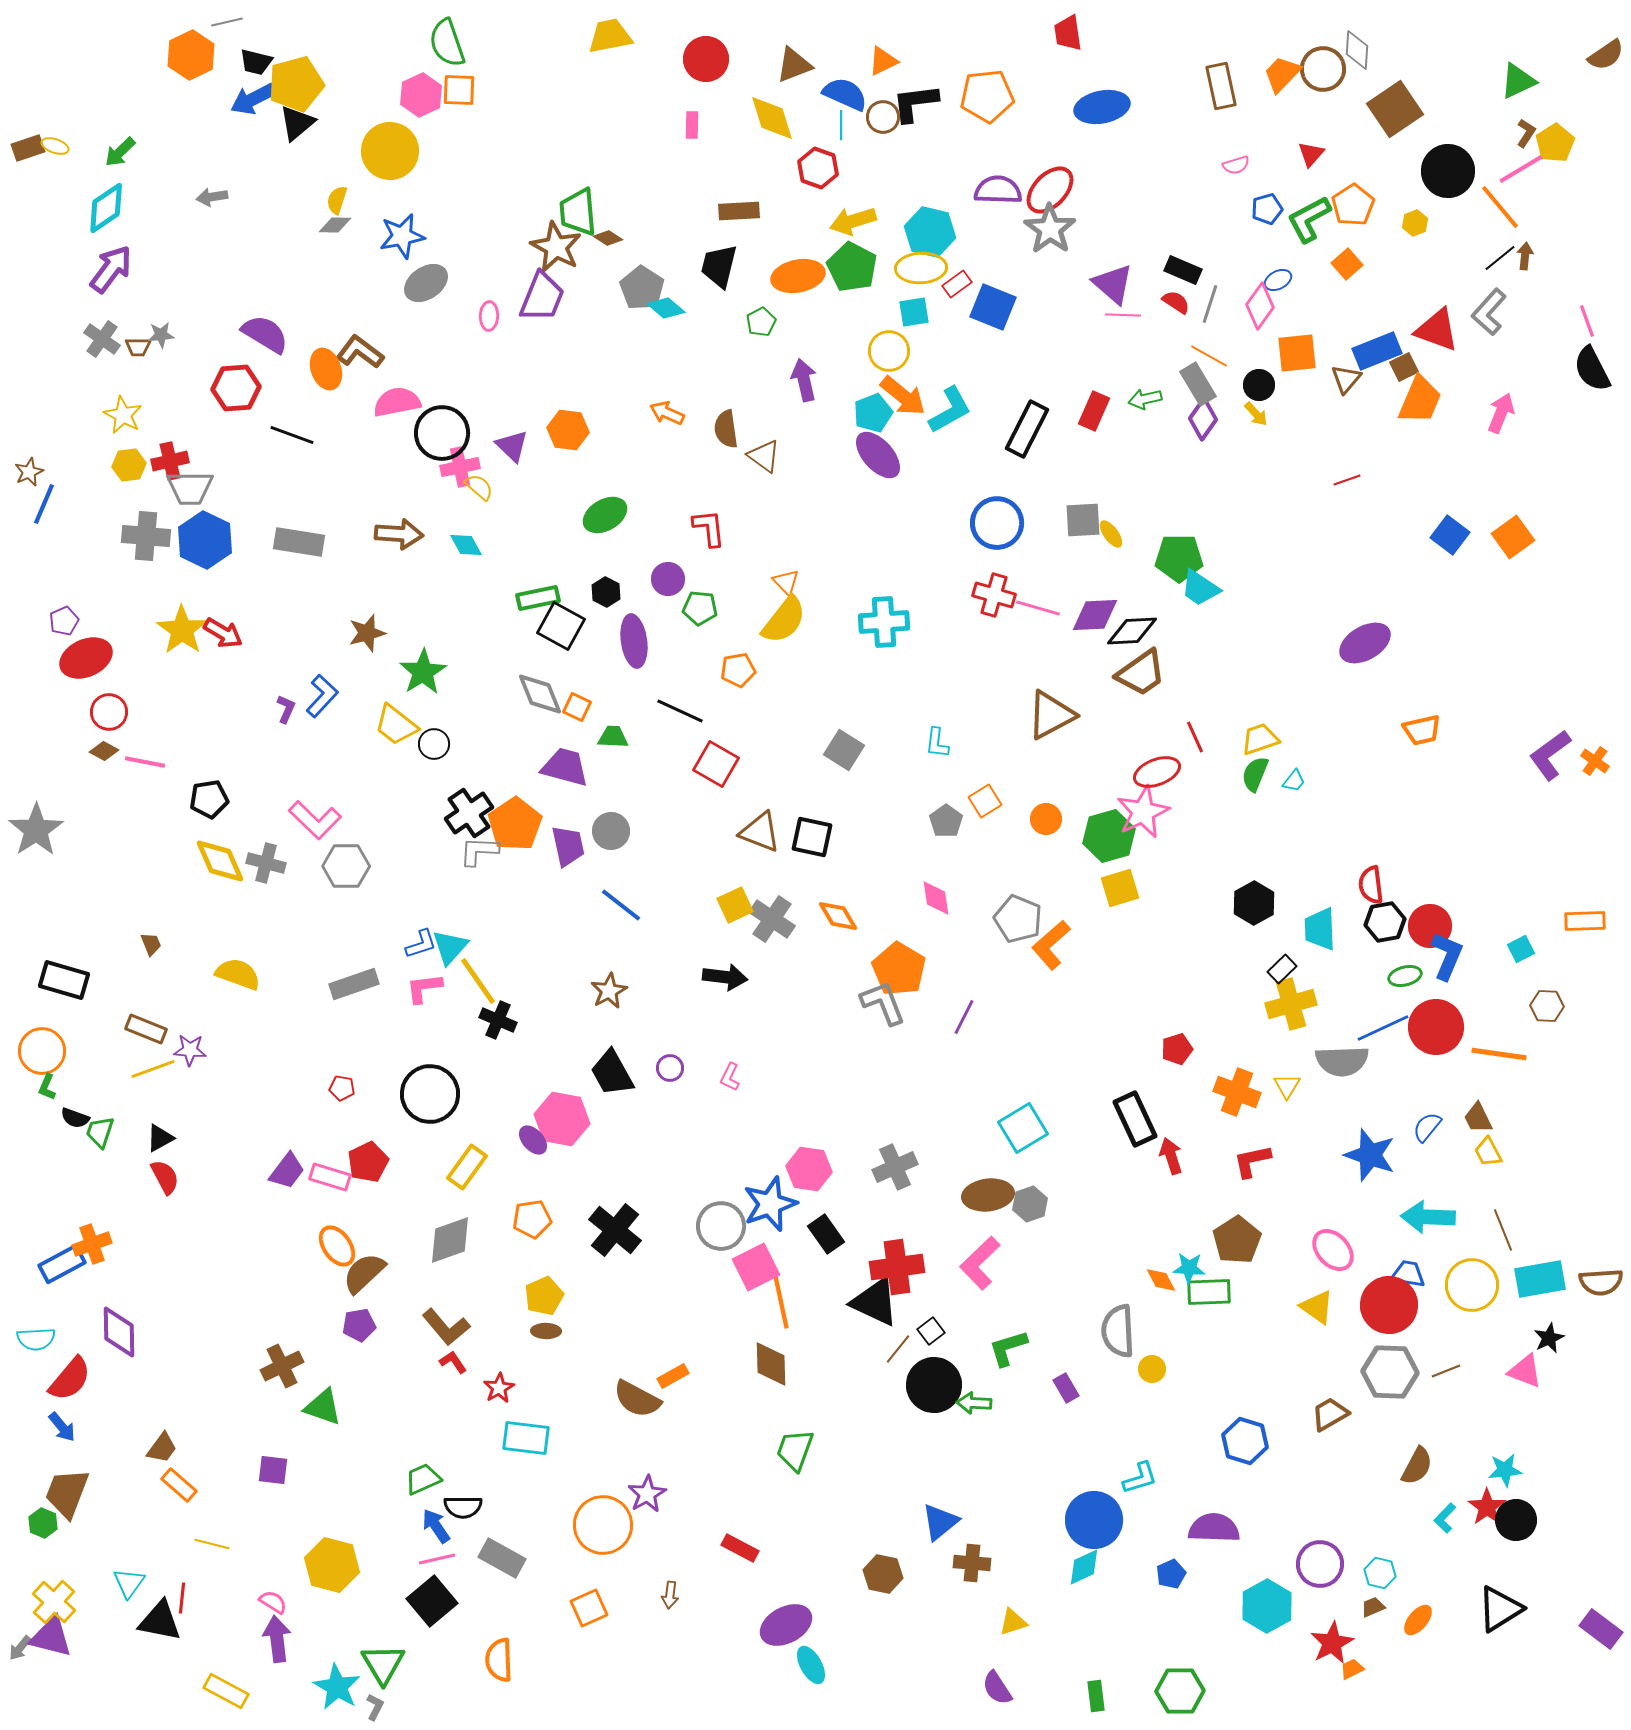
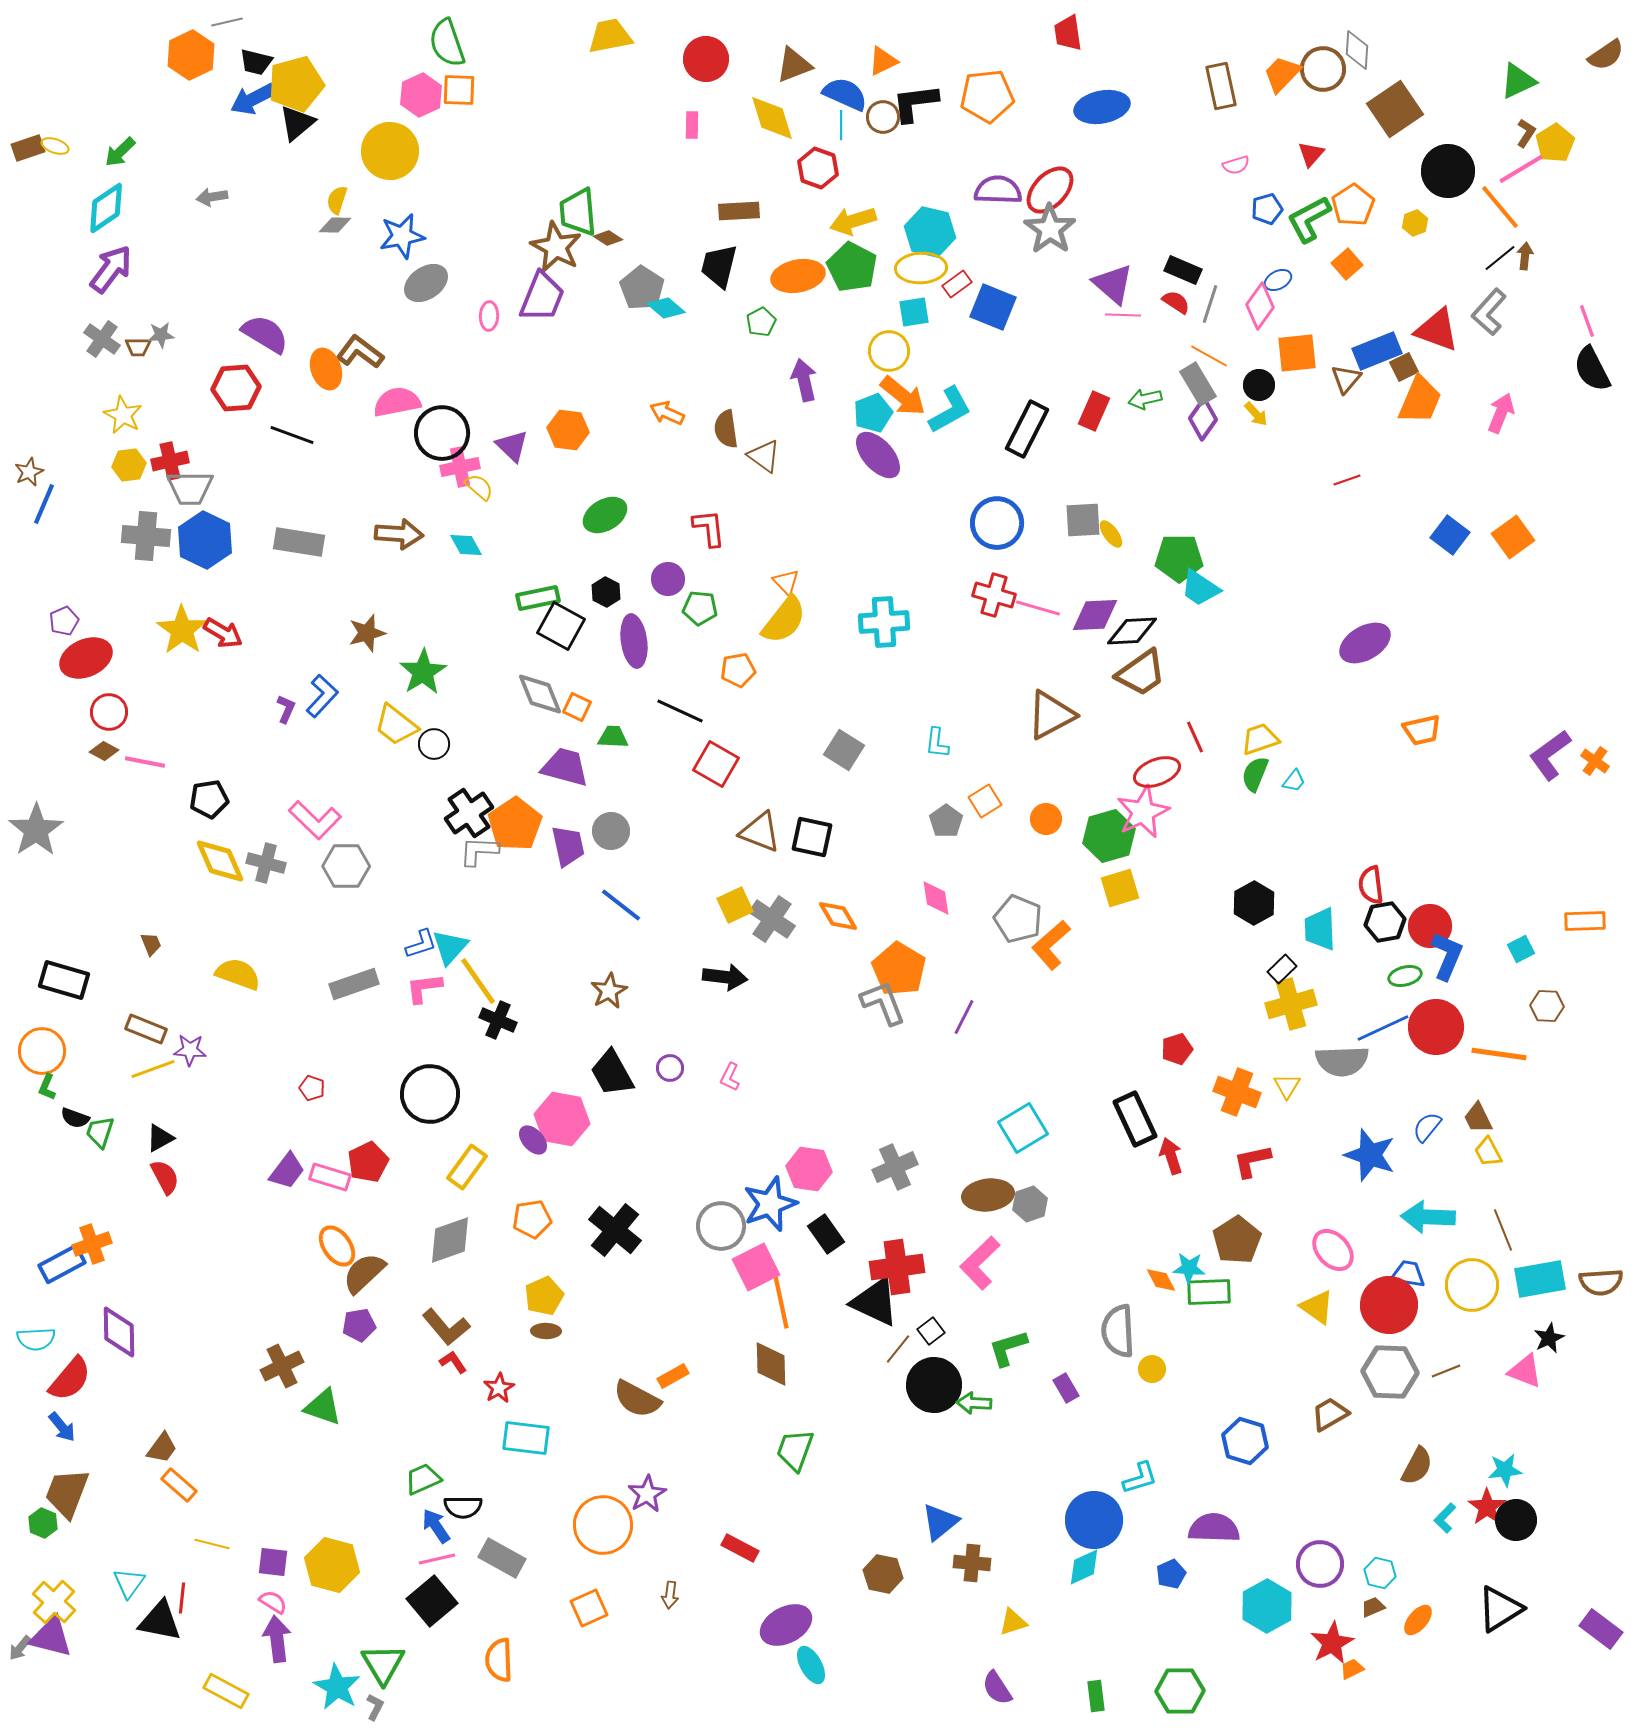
red pentagon at (342, 1088): moved 30 px left; rotated 10 degrees clockwise
purple square at (273, 1470): moved 92 px down
